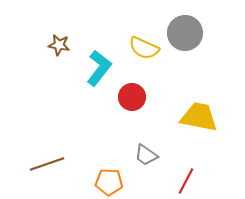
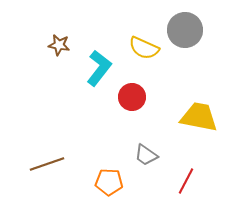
gray circle: moved 3 px up
